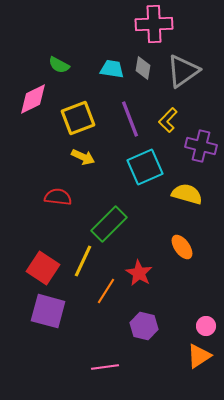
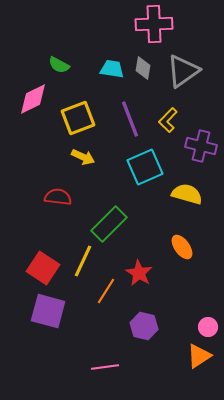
pink circle: moved 2 px right, 1 px down
